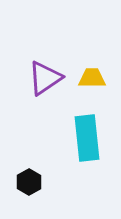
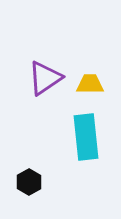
yellow trapezoid: moved 2 px left, 6 px down
cyan rectangle: moved 1 px left, 1 px up
